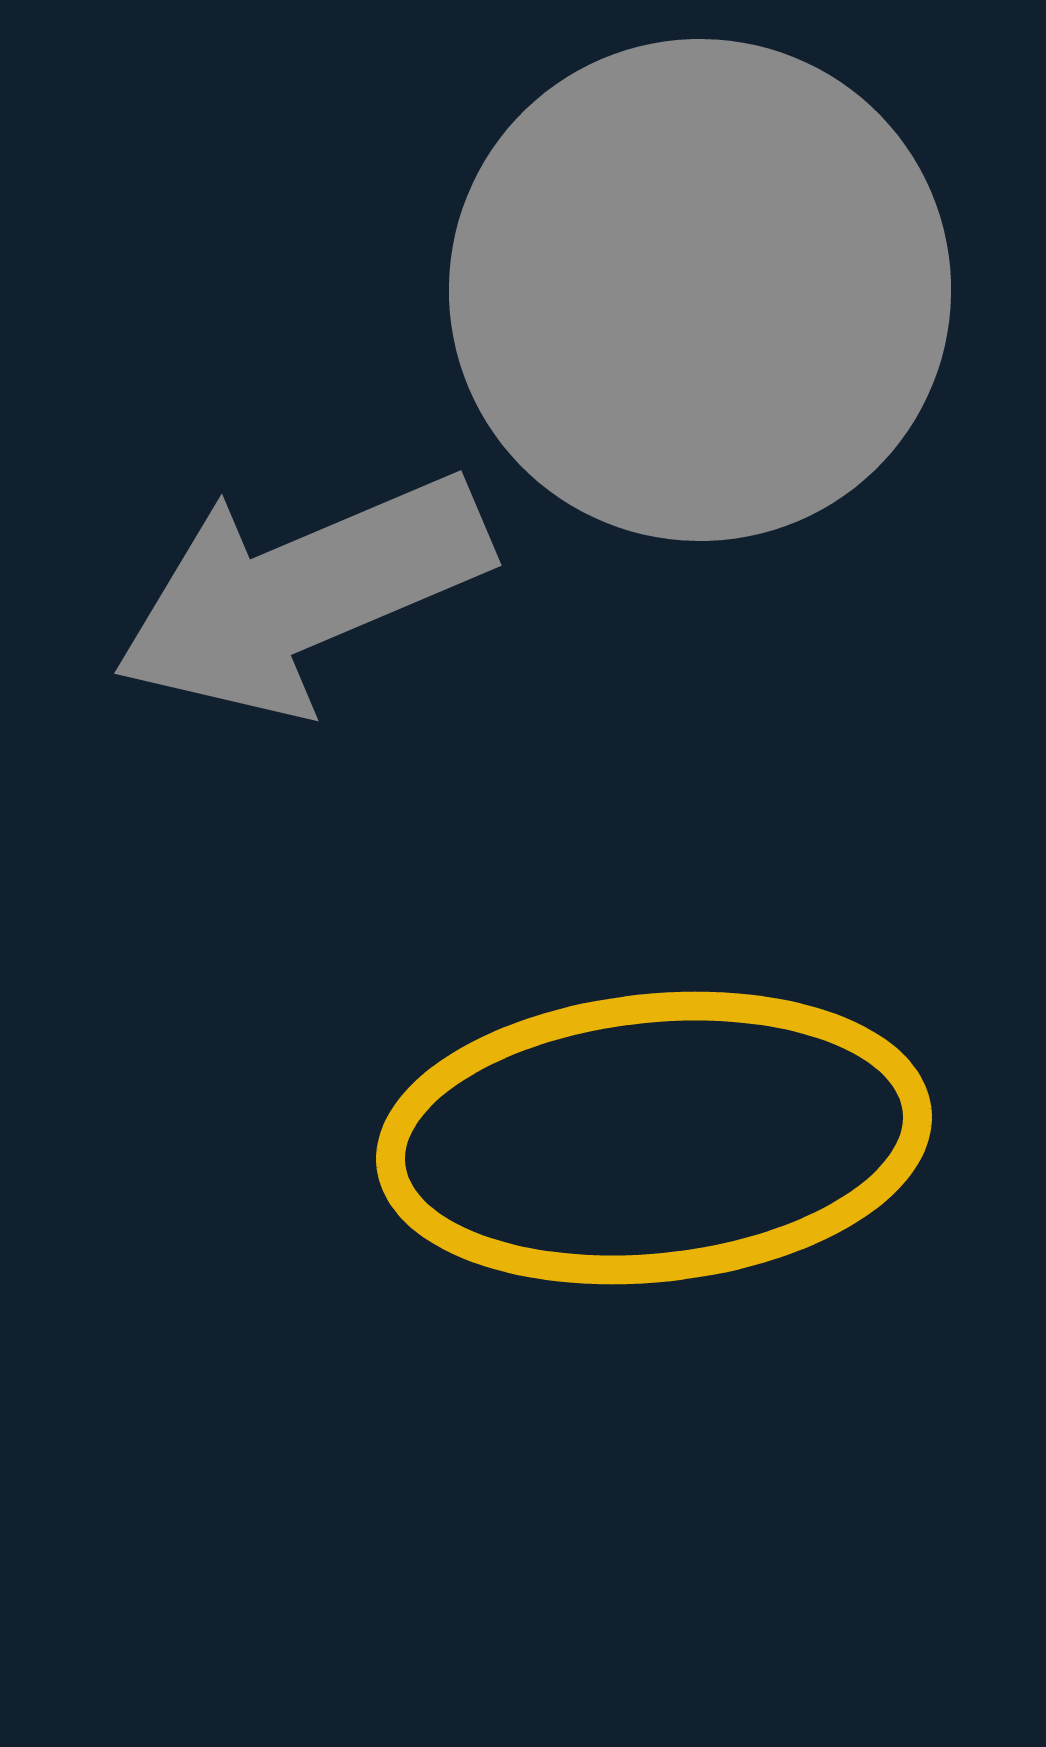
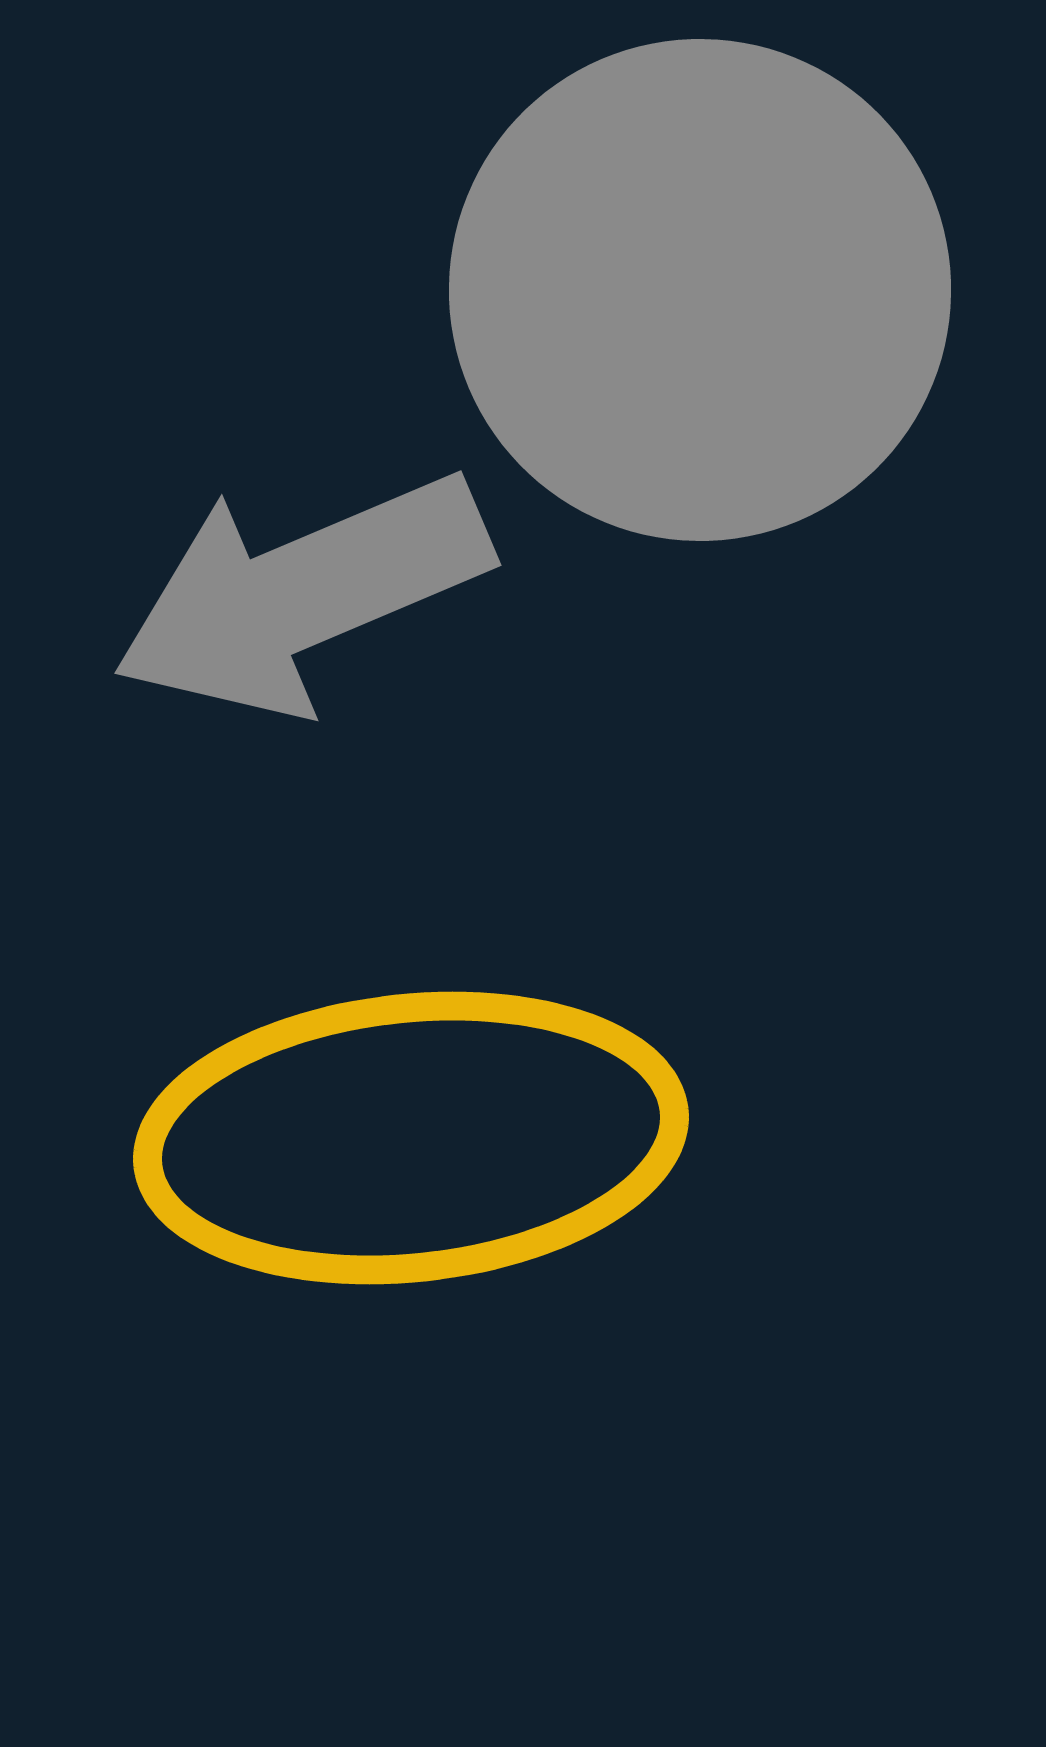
yellow ellipse: moved 243 px left
